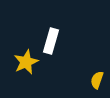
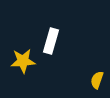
yellow star: moved 3 px left, 1 px up; rotated 20 degrees clockwise
